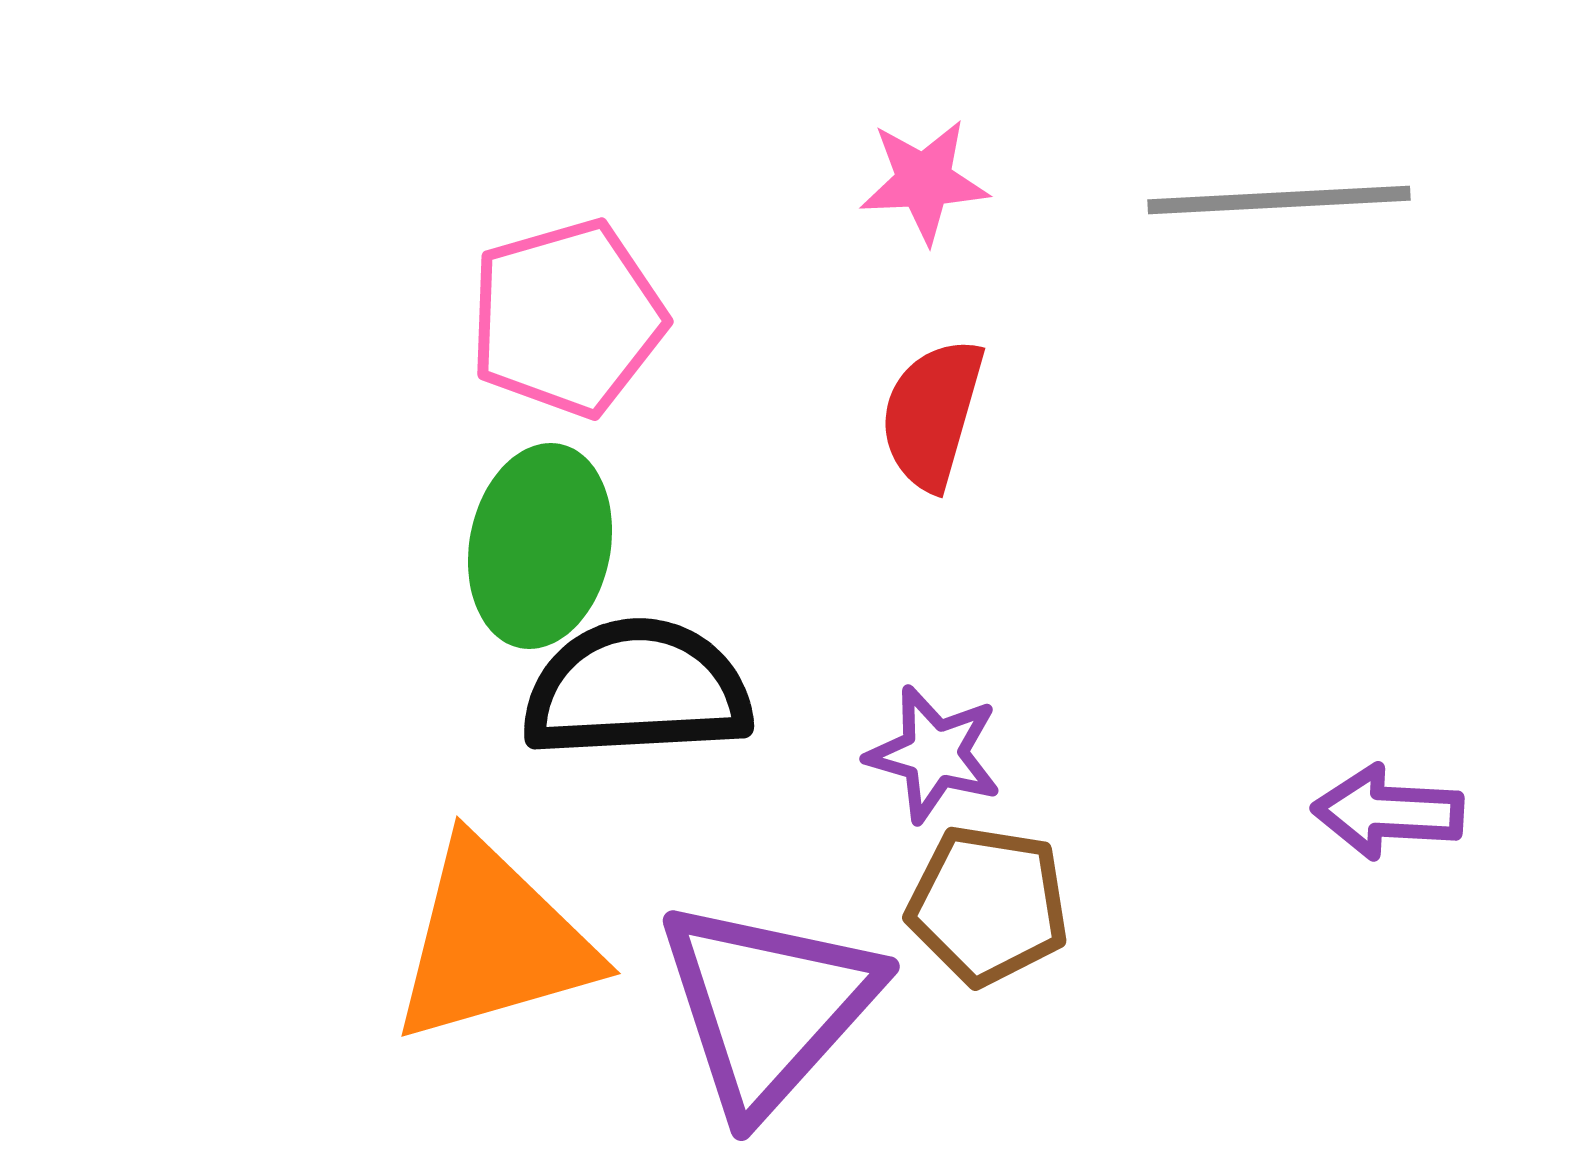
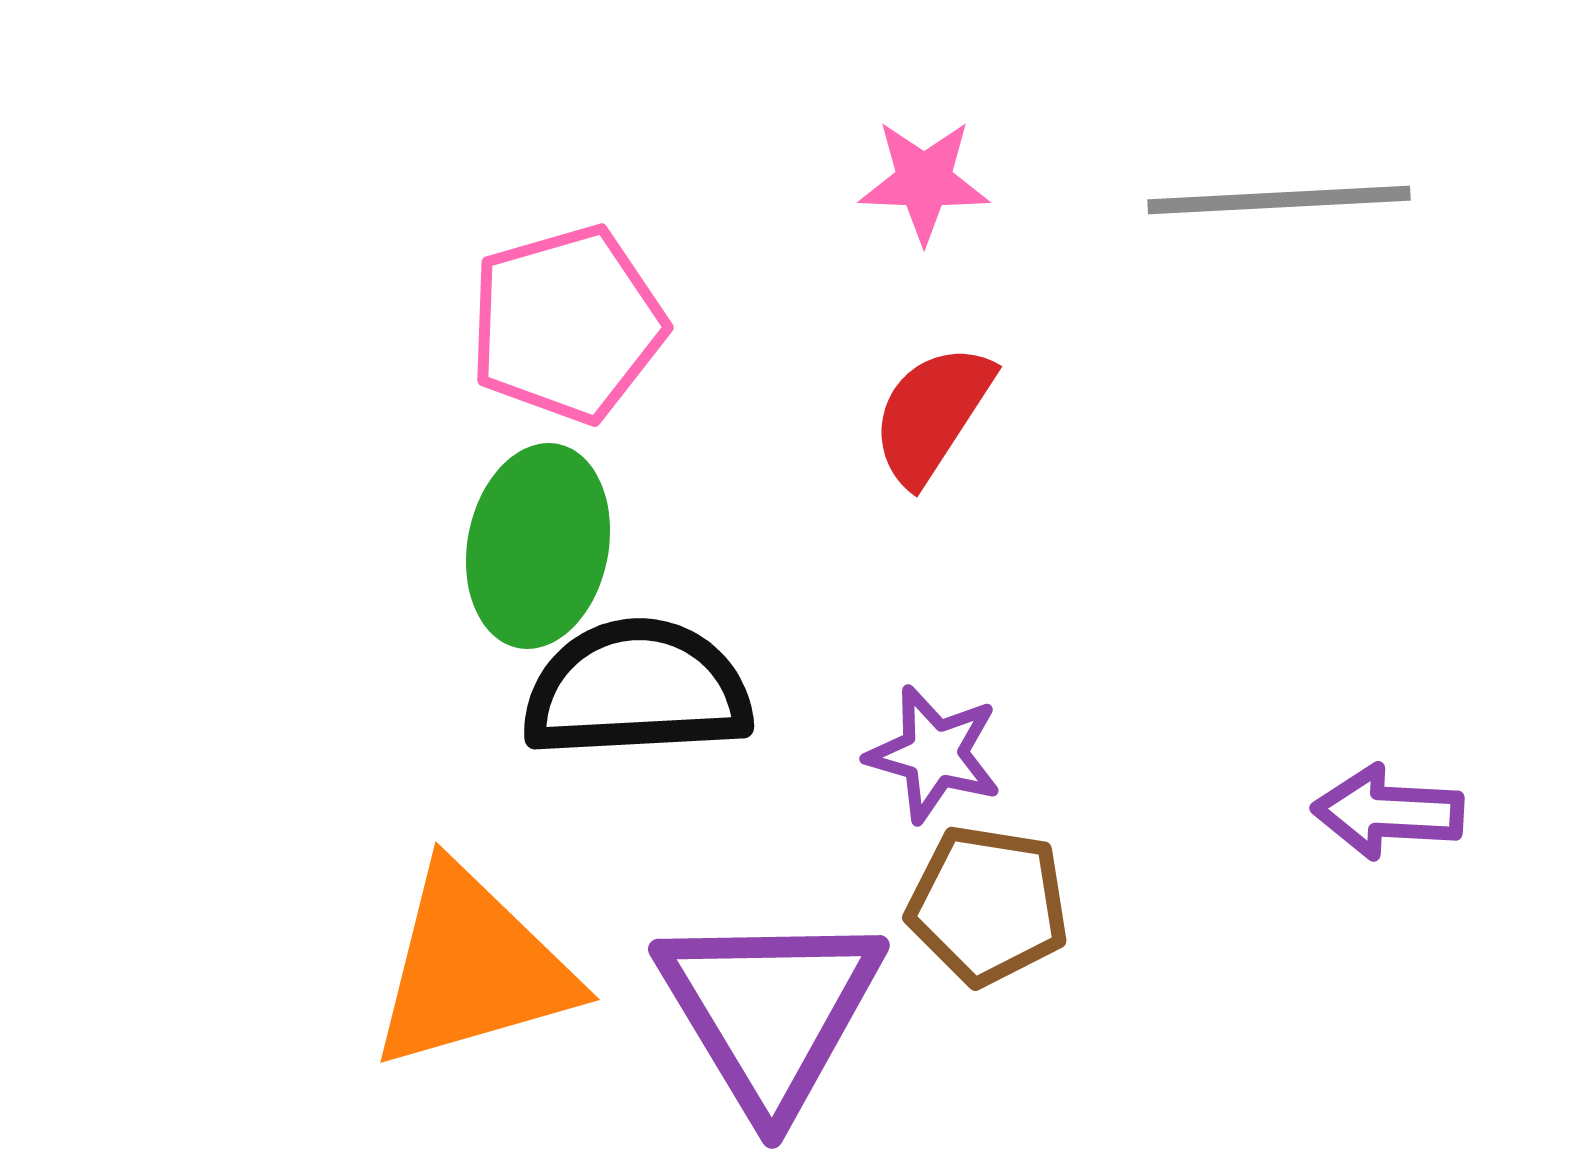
pink star: rotated 5 degrees clockwise
pink pentagon: moved 6 px down
red semicircle: rotated 17 degrees clockwise
green ellipse: moved 2 px left
orange triangle: moved 21 px left, 26 px down
purple triangle: moved 2 px right, 5 px down; rotated 13 degrees counterclockwise
